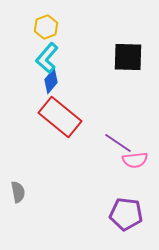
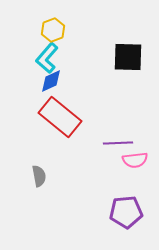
yellow hexagon: moved 7 px right, 3 px down
blue diamond: rotated 25 degrees clockwise
purple line: rotated 36 degrees counterclockwise
gray semicircle: moved 21 px right, 16 px up
purple pentagon: moved 2 px up; rotated 12 degrees counterclockwise
